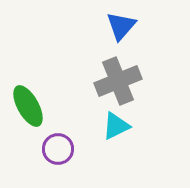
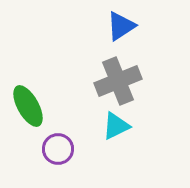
blue triangle: rotated 16 degrees clockwise
